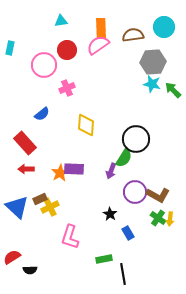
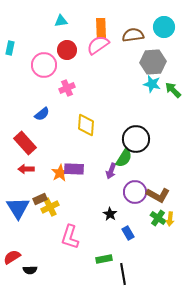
blue triangle: moved 1 px right, 1 px down; rotated 15 degrees clockwise
